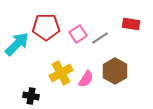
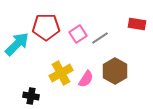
red rectangle: moved 6 px right
